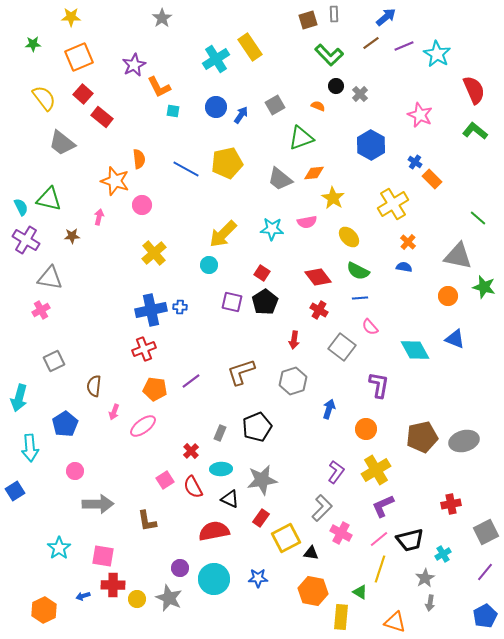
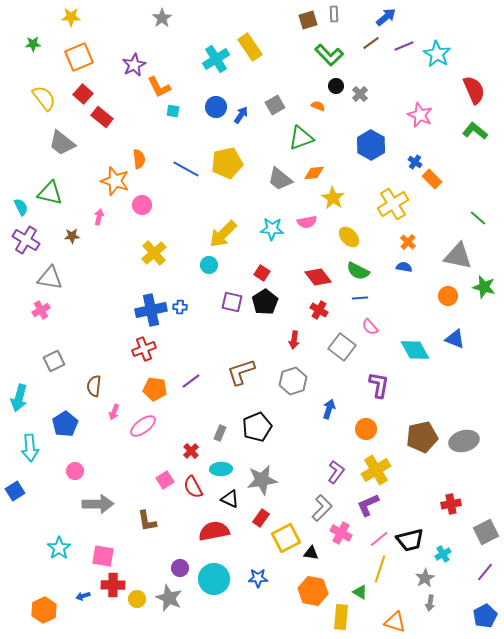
green triangle at (49, 199): moved 1 px right, 6 px up
purple L-shape at (383, 506): moved 15 px left, 1 px up
